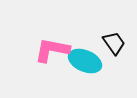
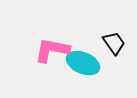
cyan ellipse: moved 2 px left, 2 px down
